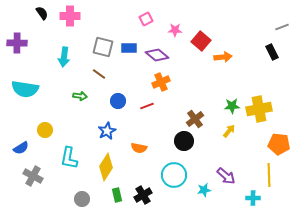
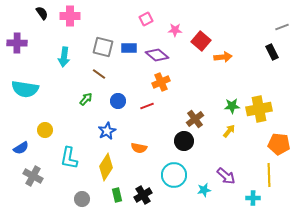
green arrow: moved 6 px right, 3 px down; rotated 56 degrees counterclockwise
